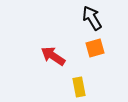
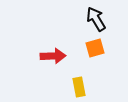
black arrow: moved 4 px right, 1 px down
red arrow: rotated 145 degrees clockwise
